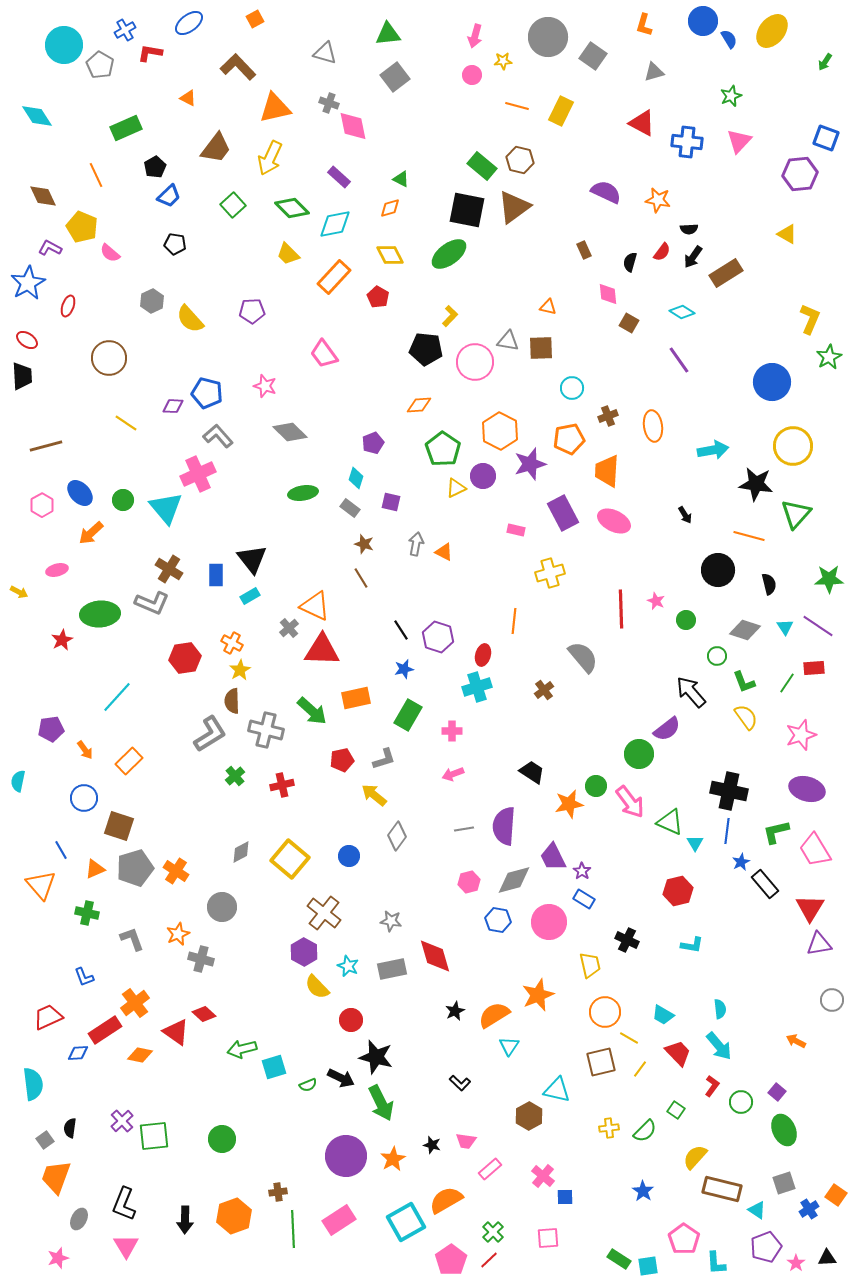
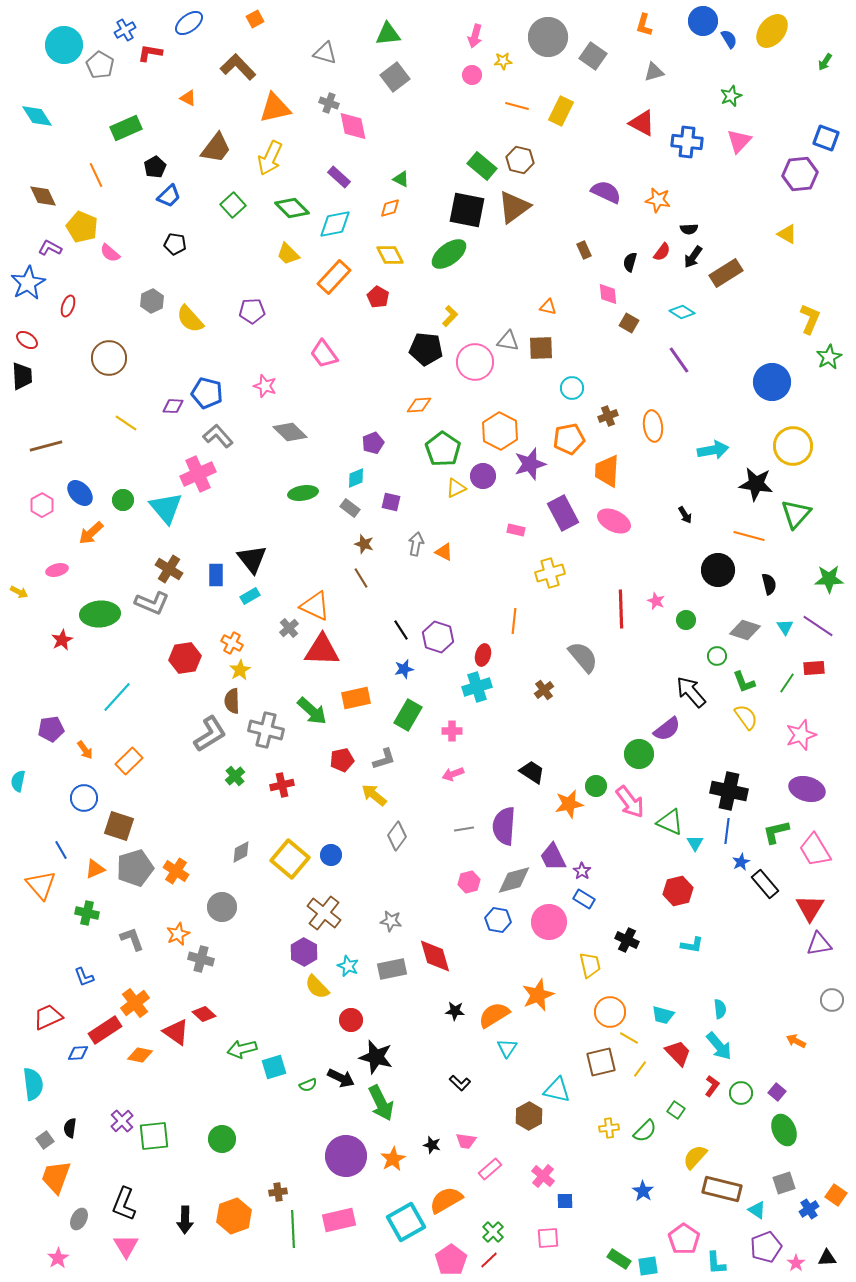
cyan diamond at (356, 478): rotated 50 degrees clockwise
blue circle at (349, 856): moved 18 px left, 1 px up
black star at (455, 1011): rotated 30 degrees clockwise
orange circle at (605, 1012): moved 5 px right
cyan trapezoid at (663, 1015): rotated 15 degrees counterclockwise
cyan triangle at (509, 1046): moved 2 px left, 2 px down
green circle at (741, 1102): moved 9 px up
blue square at (565, 1197): moved 4 px down
pink rectangle at (339, 1220): rotated 20 degrees clockwise
pink star at (58, 1258): rotated 15 degrees counterclockwise
